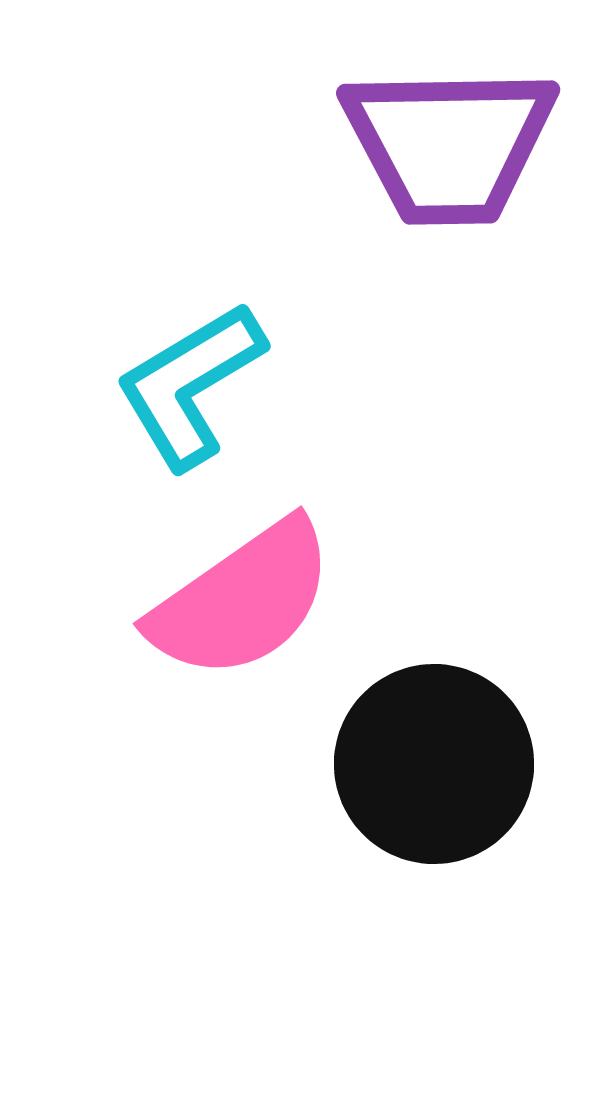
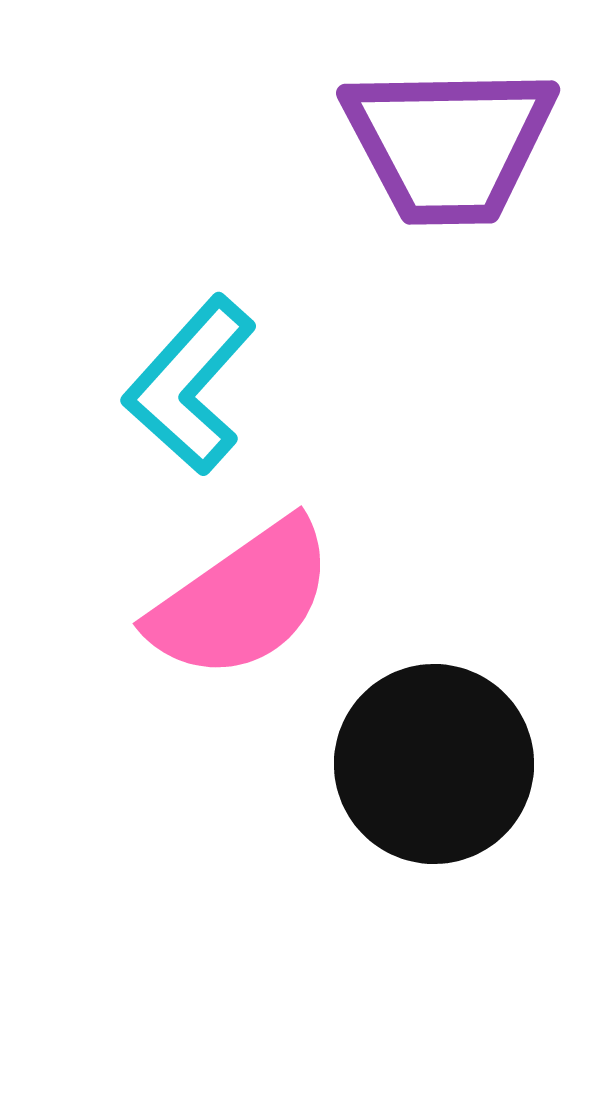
cyan L-shape: rotated 17 degrees counterclockwise
